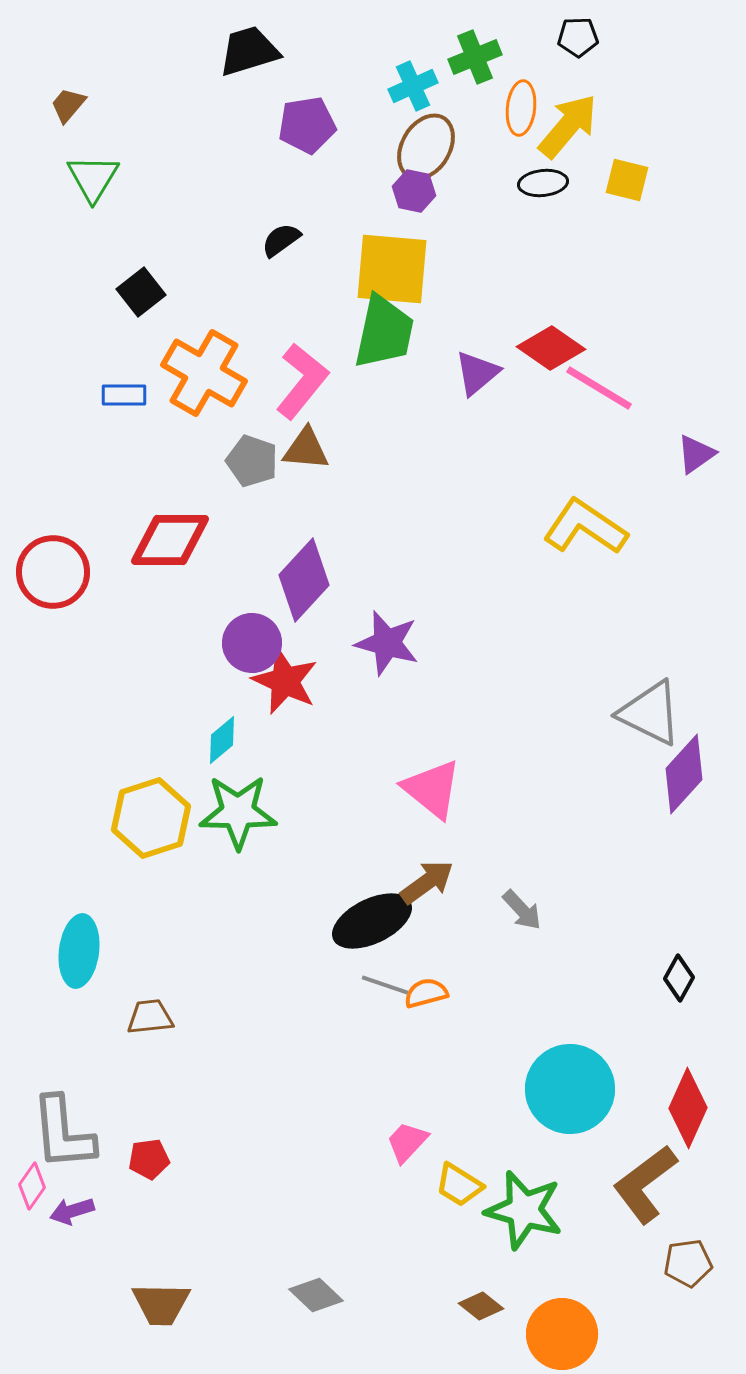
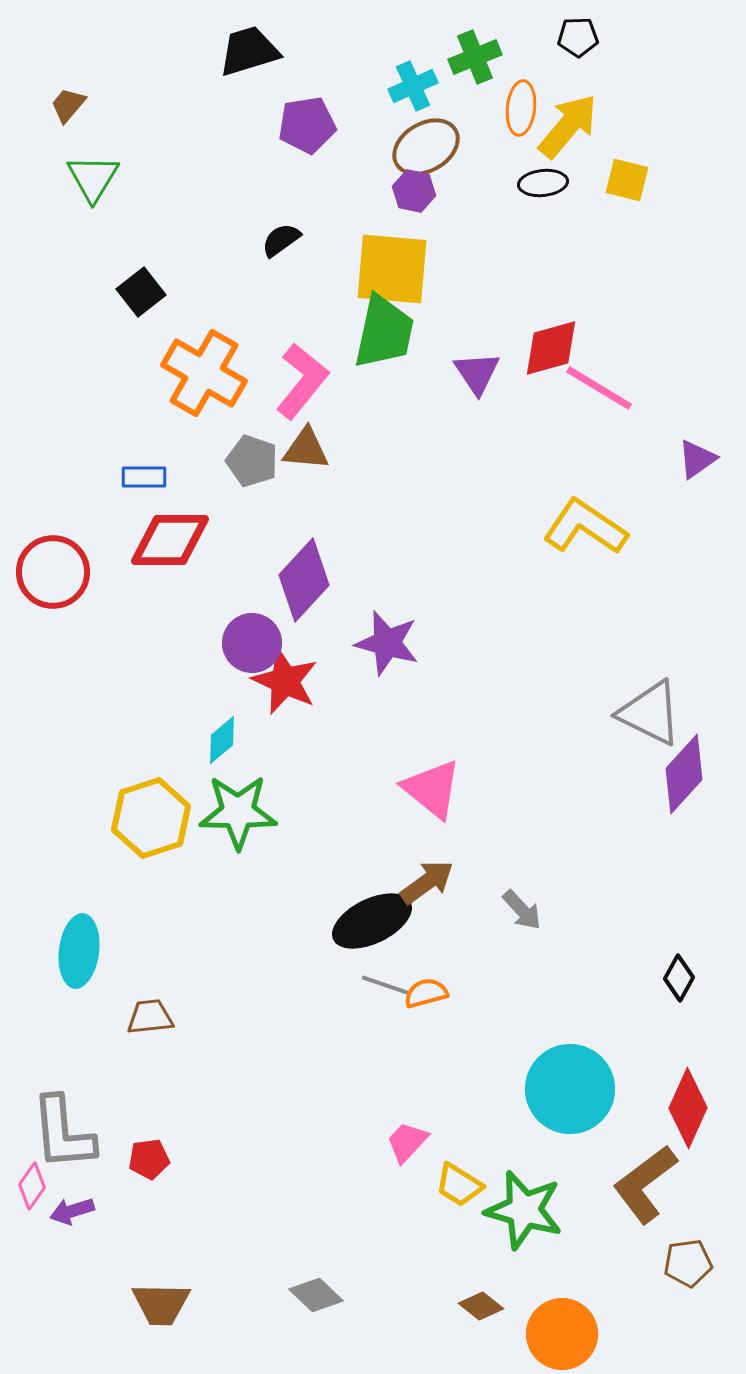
brown ellipse at (426, 147): rotated 28 degrees clockwise
red diamond at (551, 348): rotated 50 degrees counterclockwise
purple triangle at (477, 373): rotated 24 degrees counterclockwise
blue rectangle at (124, 395): moved 20 px right, 82 px down
purple triangle at (696, 454): moved 1 px right, 5 px down
